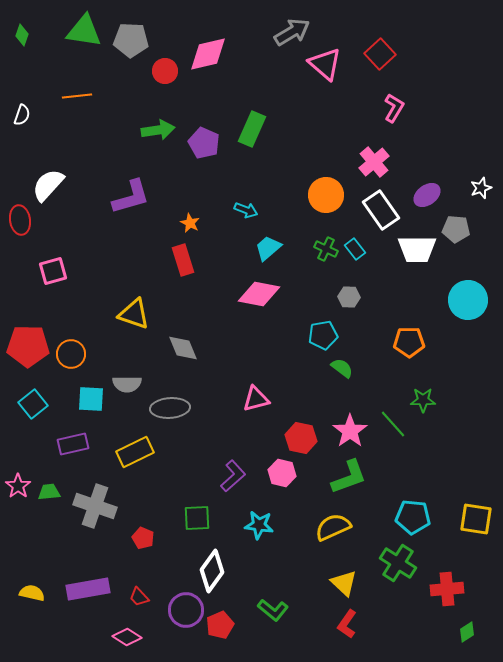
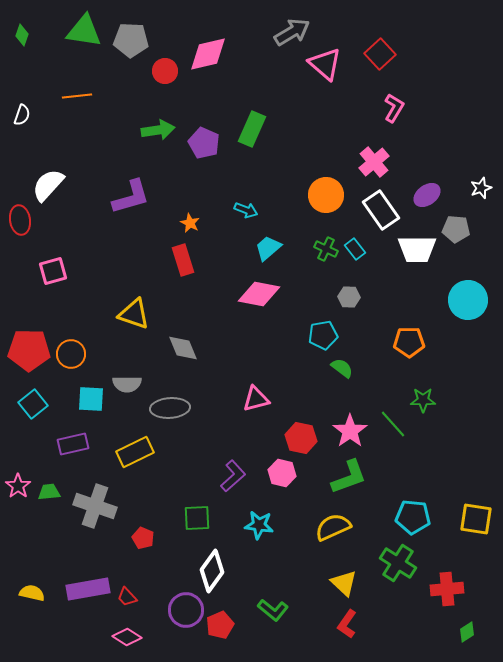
red pentagon at (28, 346): moved 1 px right, 4 px down
red trapezoid at (139, 597): moved 12 px left
